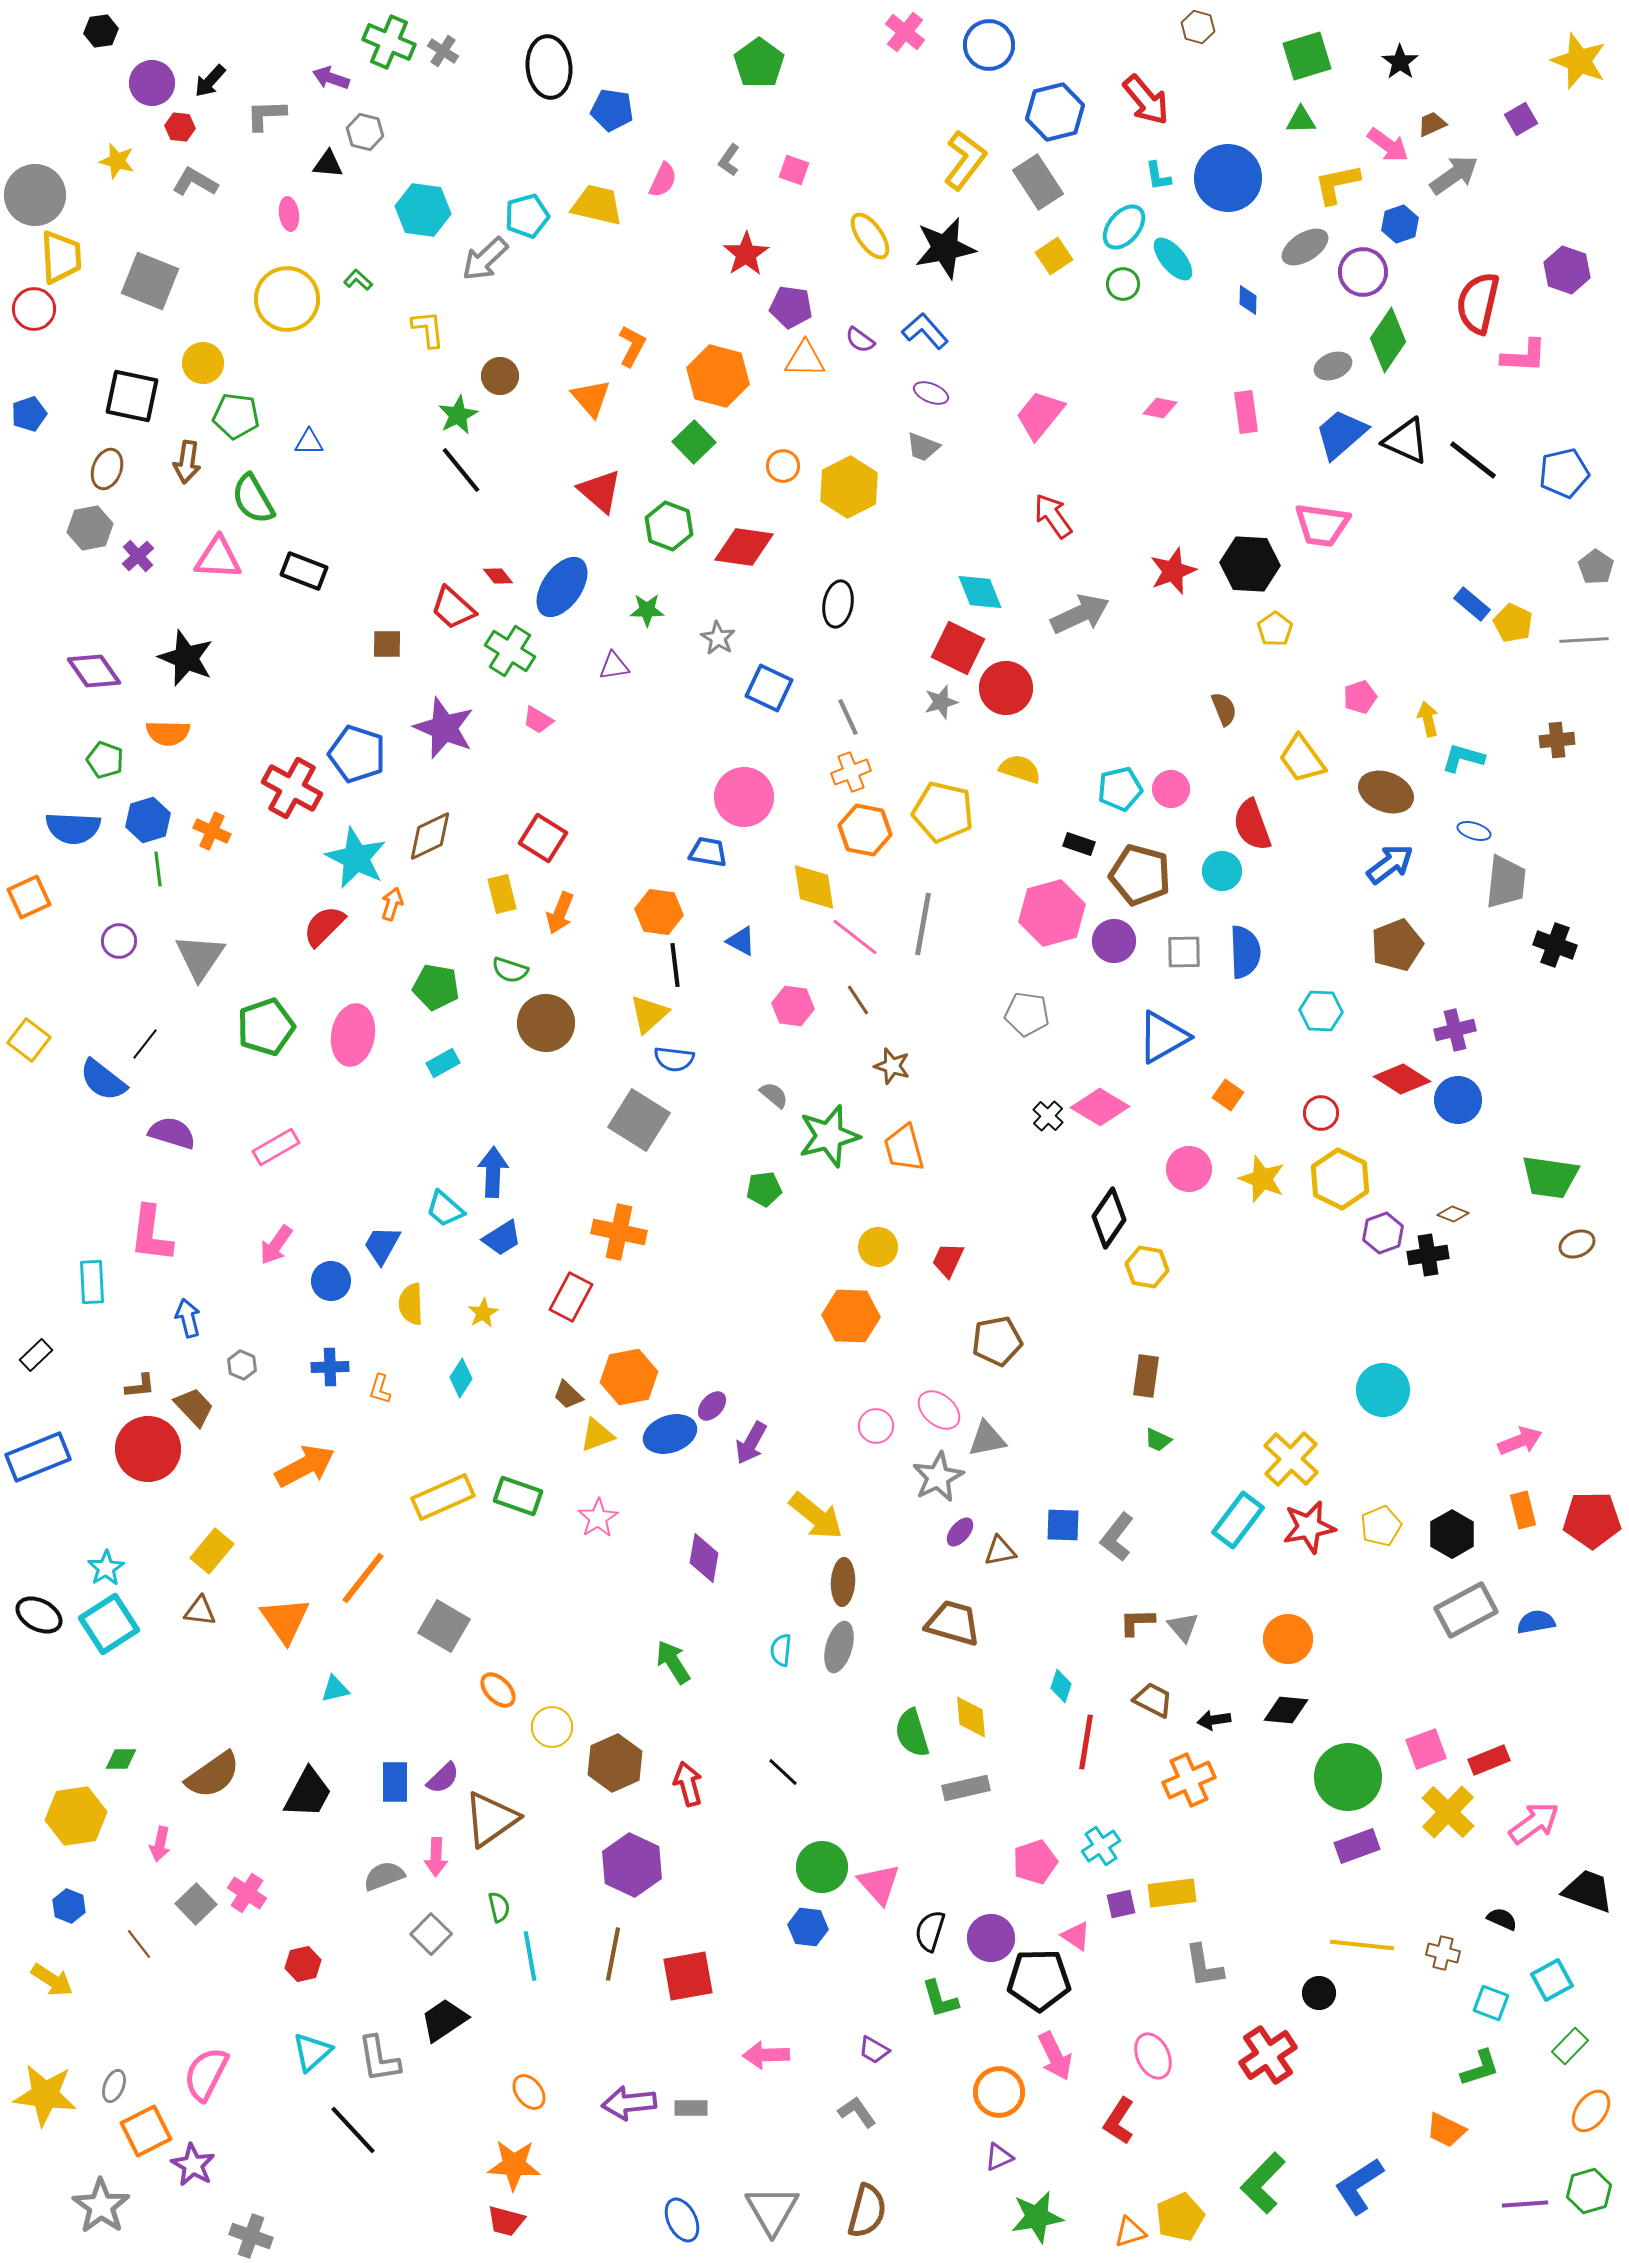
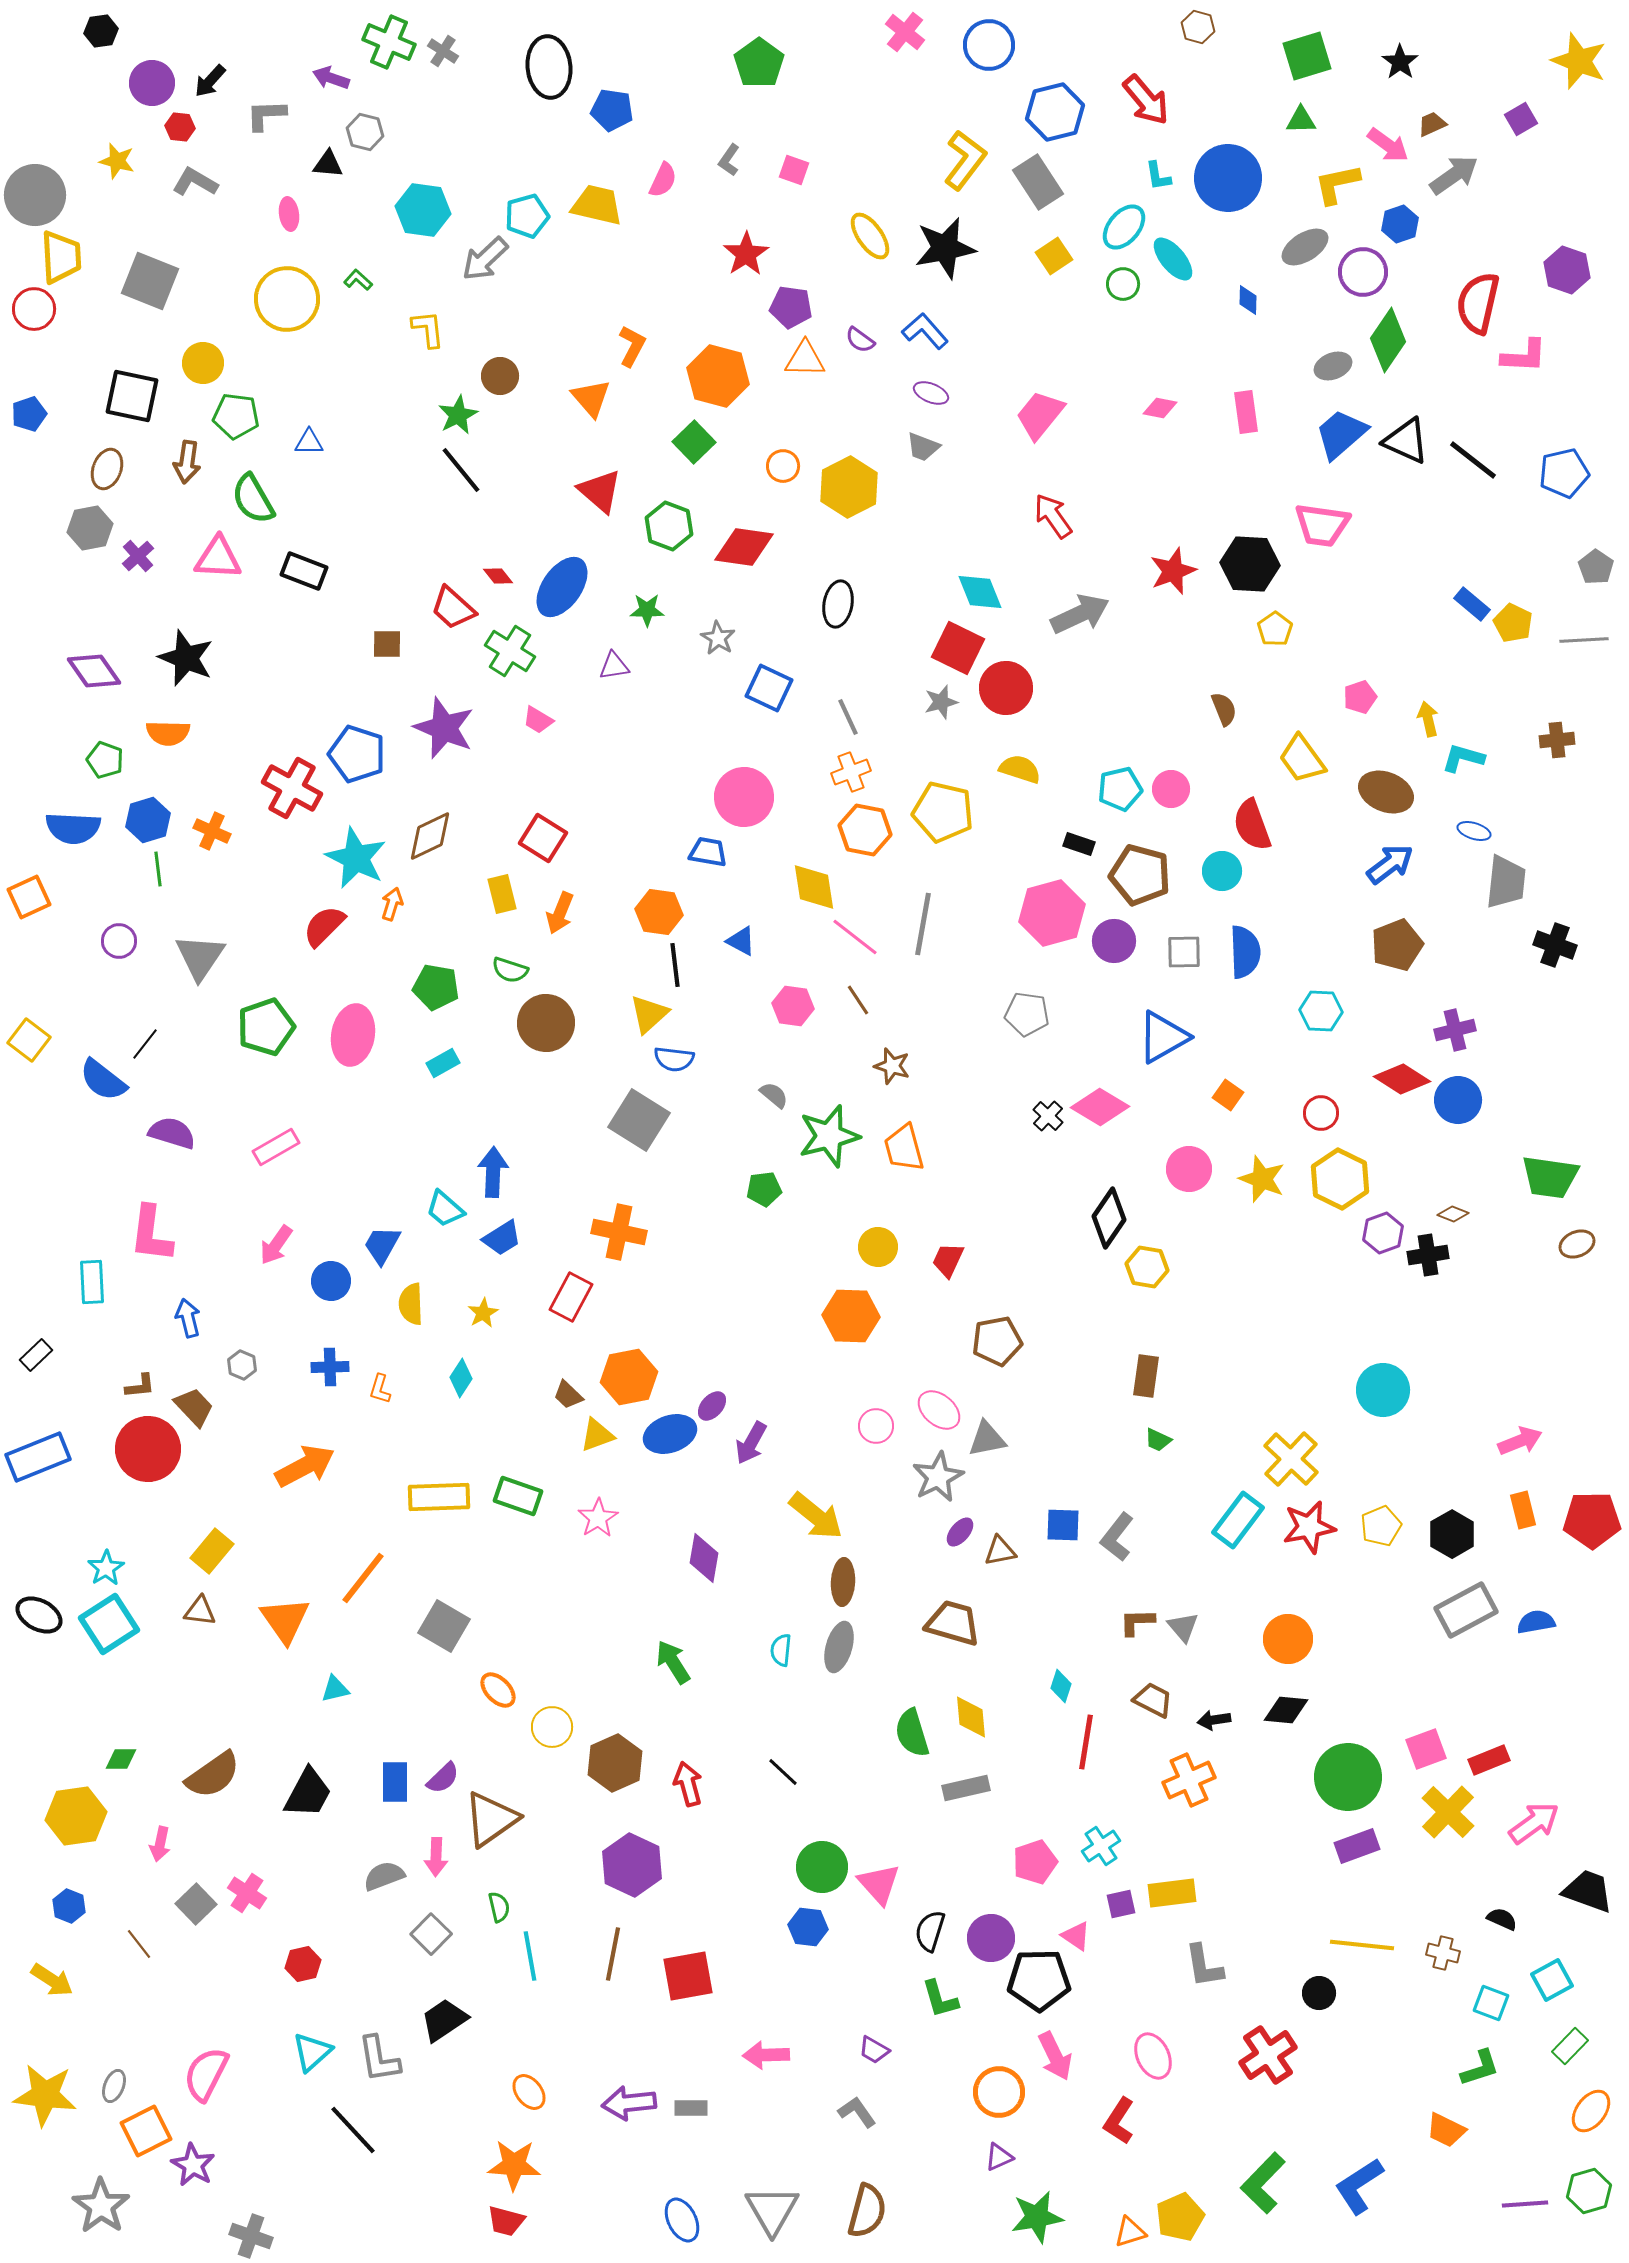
yellow rectangle at (443, 1497): moved 4 px left; rotated 22 degrees clockwise
